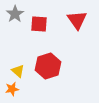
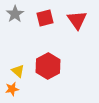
red square: moved 6 px right, 6 px up; rotated 18 degrees counterclockwise
red hexagon: rotated 10 degrees counterclockwise
